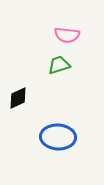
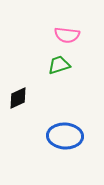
blue ellipse: moved 7 px right, 1 px up
